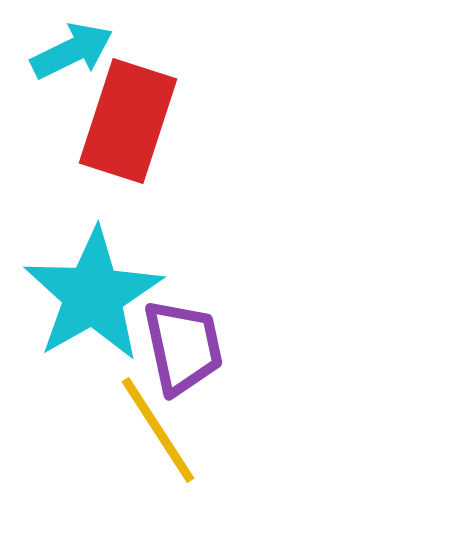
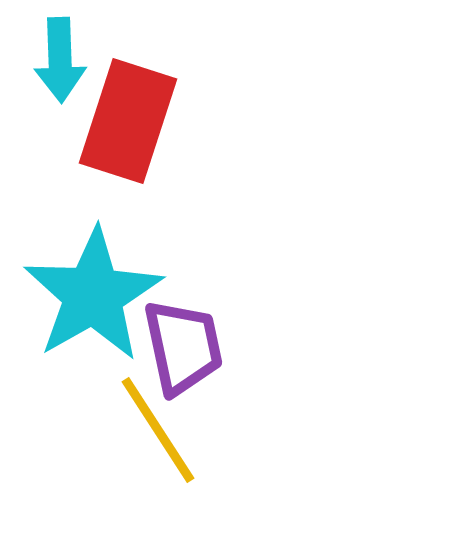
cyan arrow: moved 12 px left, 9 px down; rotated 114 degrees clockwise
